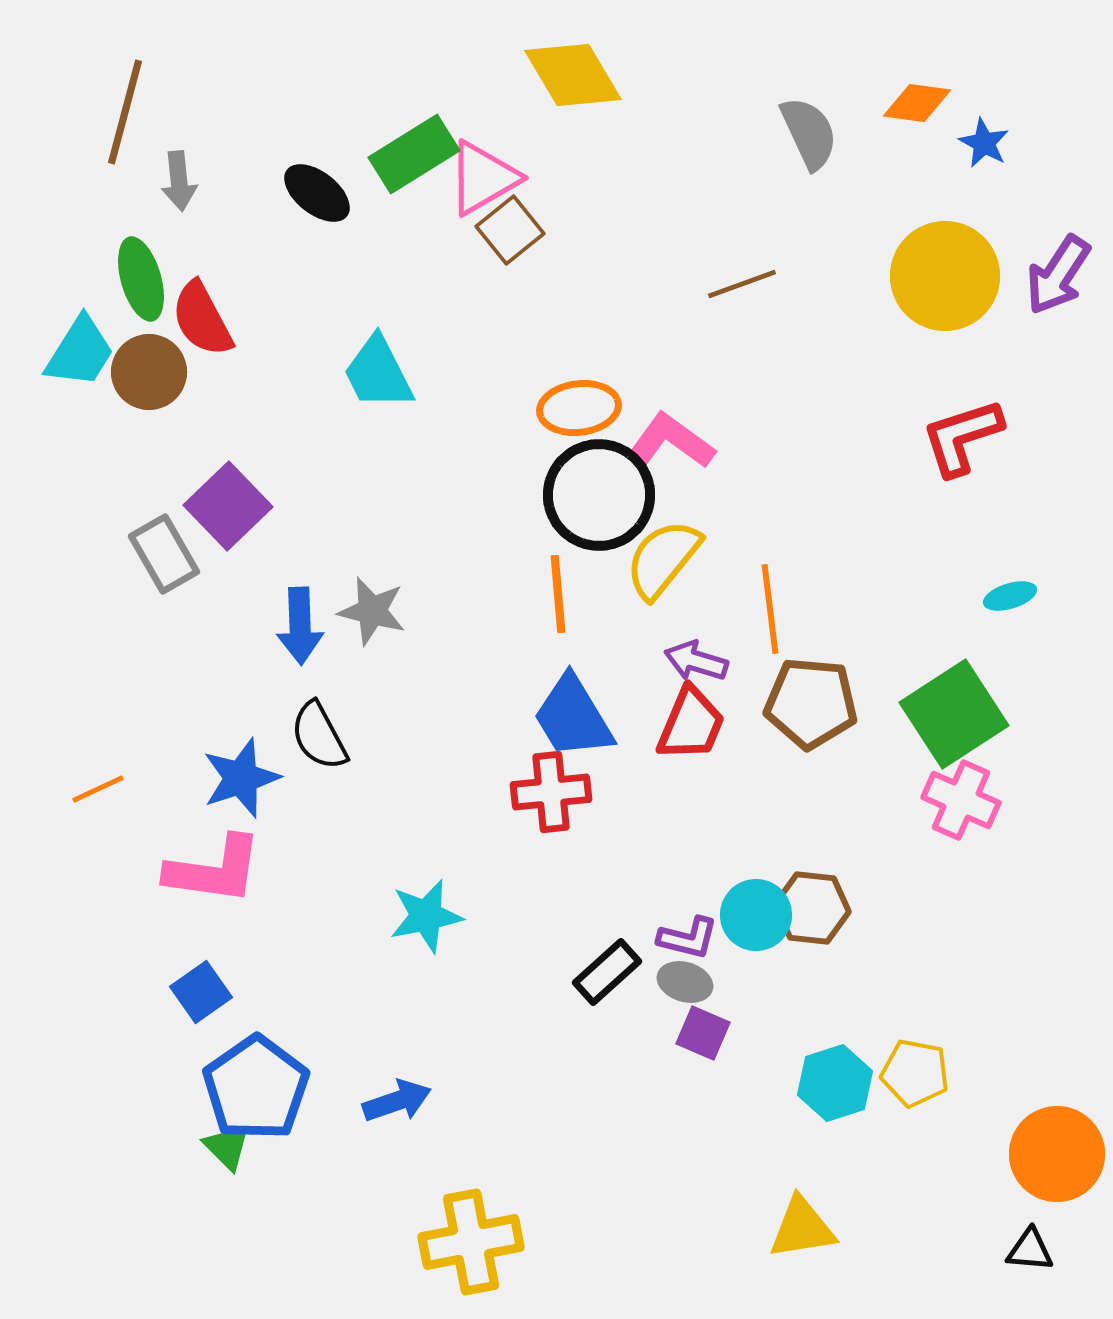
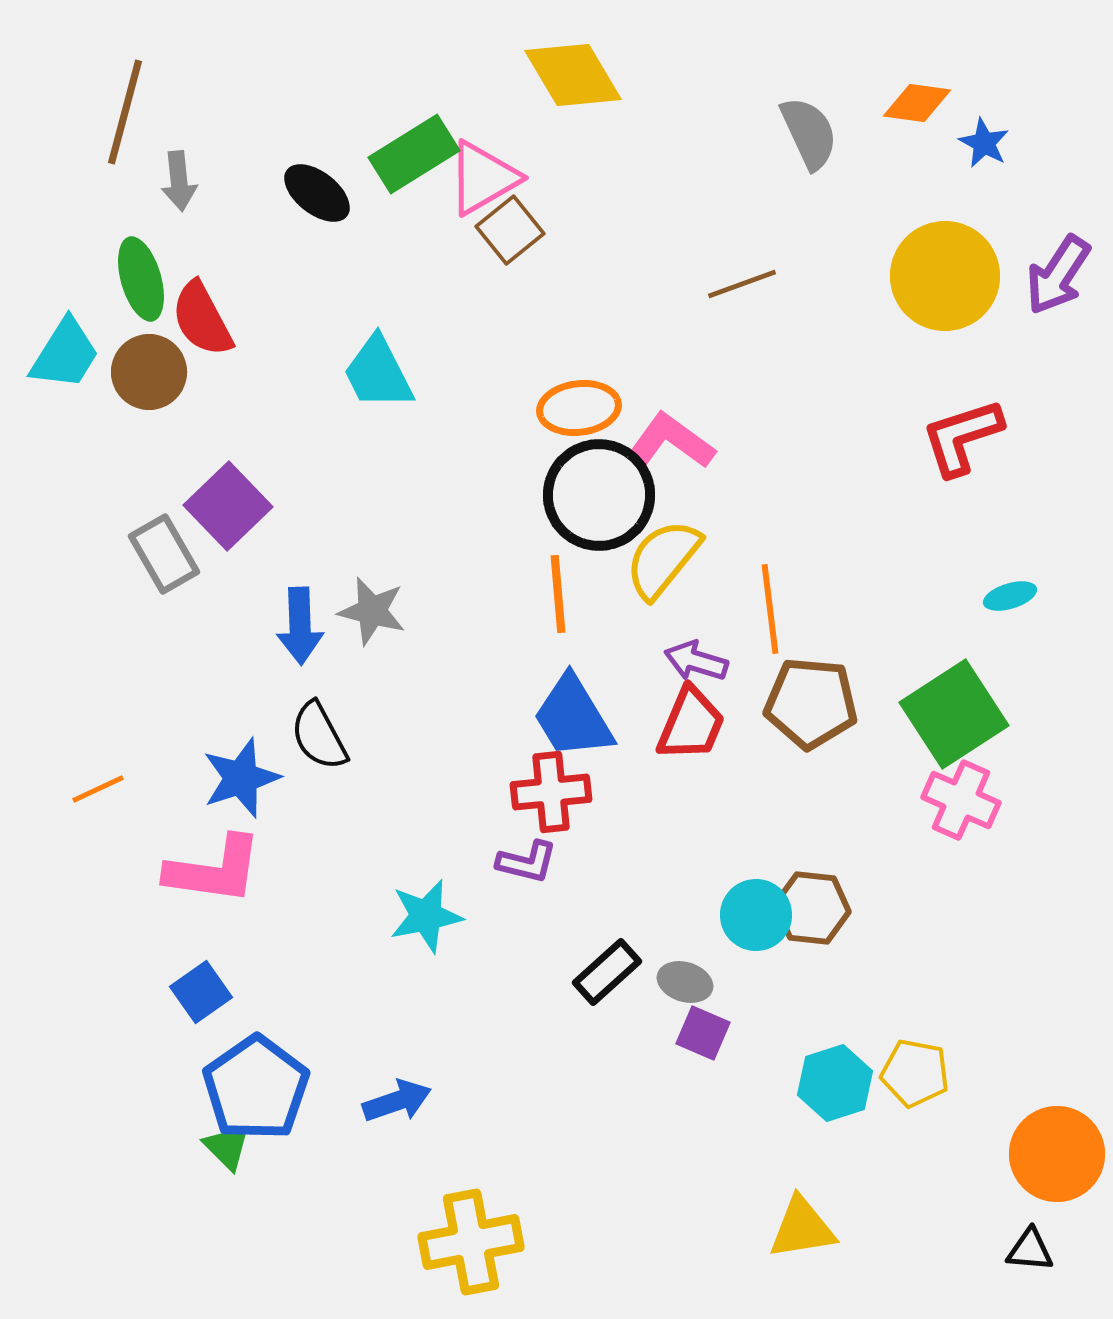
cyan trapezoid at (80, 352): moved 15 px left, 2 px down
purple L-shape at (688, 938): moved 161 px left, 76 px up
